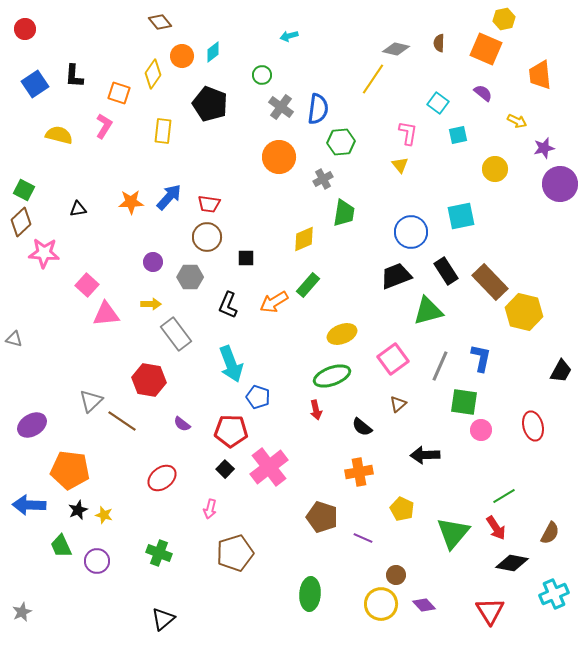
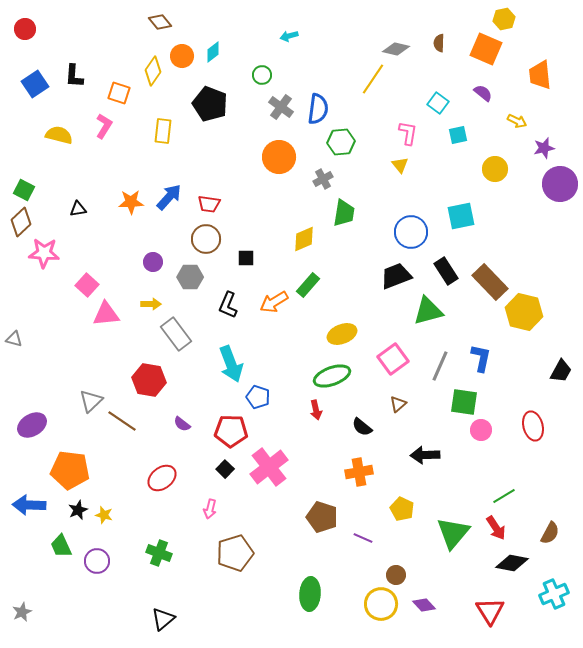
yellow diamond at (153, 74): moved 3 px up
brown circle at (207, 237): moved 1 px left, 2 px down
